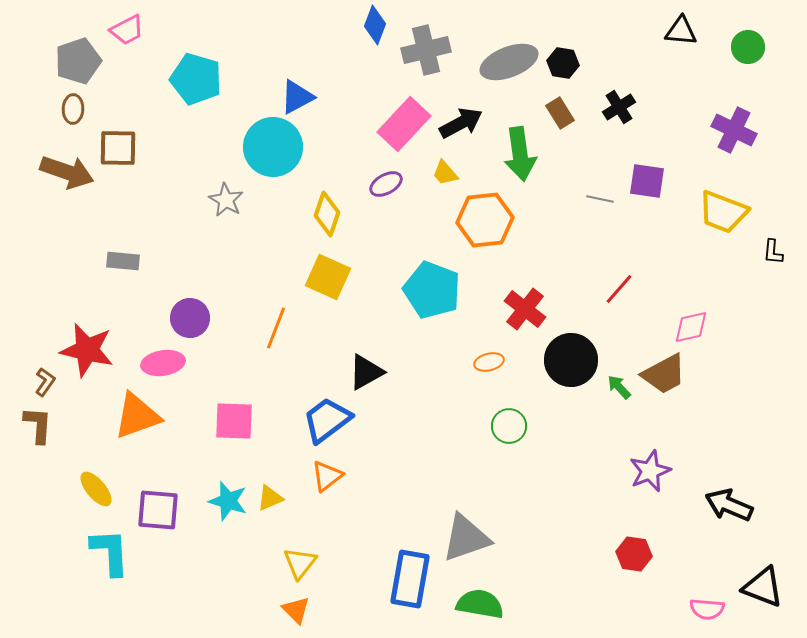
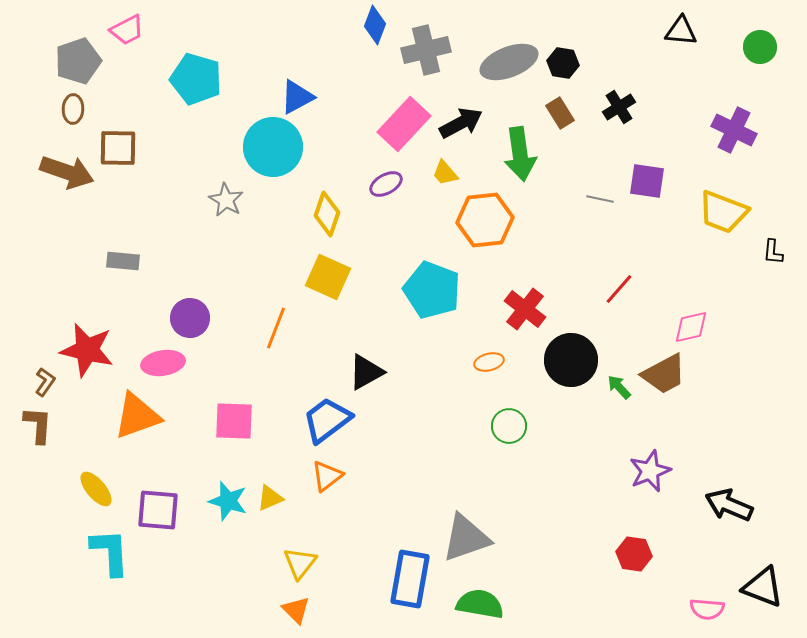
green circle at (748, 47): moved 12 px right
